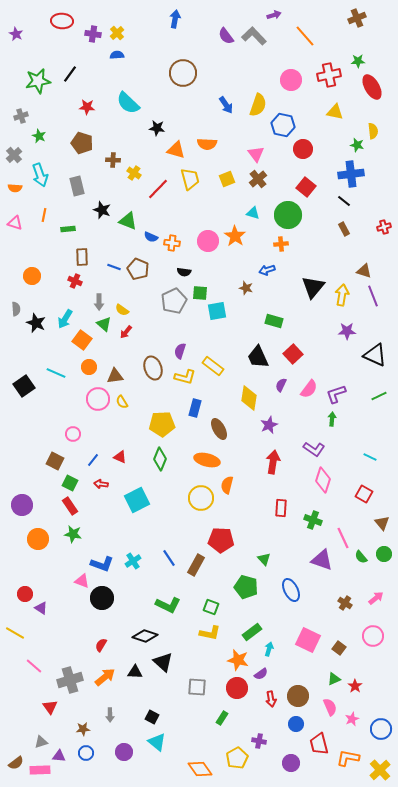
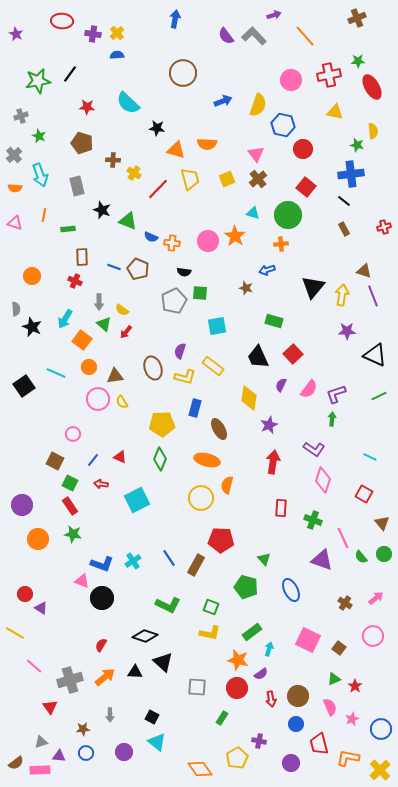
blue arrow at (226, 105): moved 3 px left, 4 px up; rotated 78 degrees counterclockwise
cyan square at (217, 311): moved 15 px down
black star at (36, 323): moved 4 px left, 4 px down
